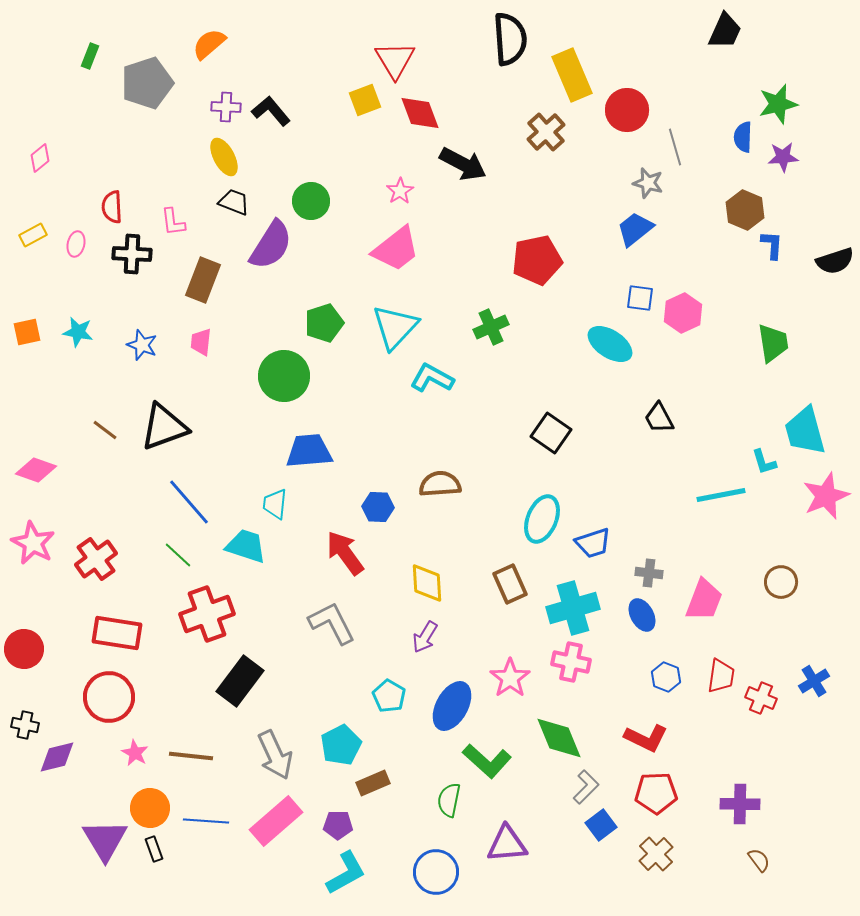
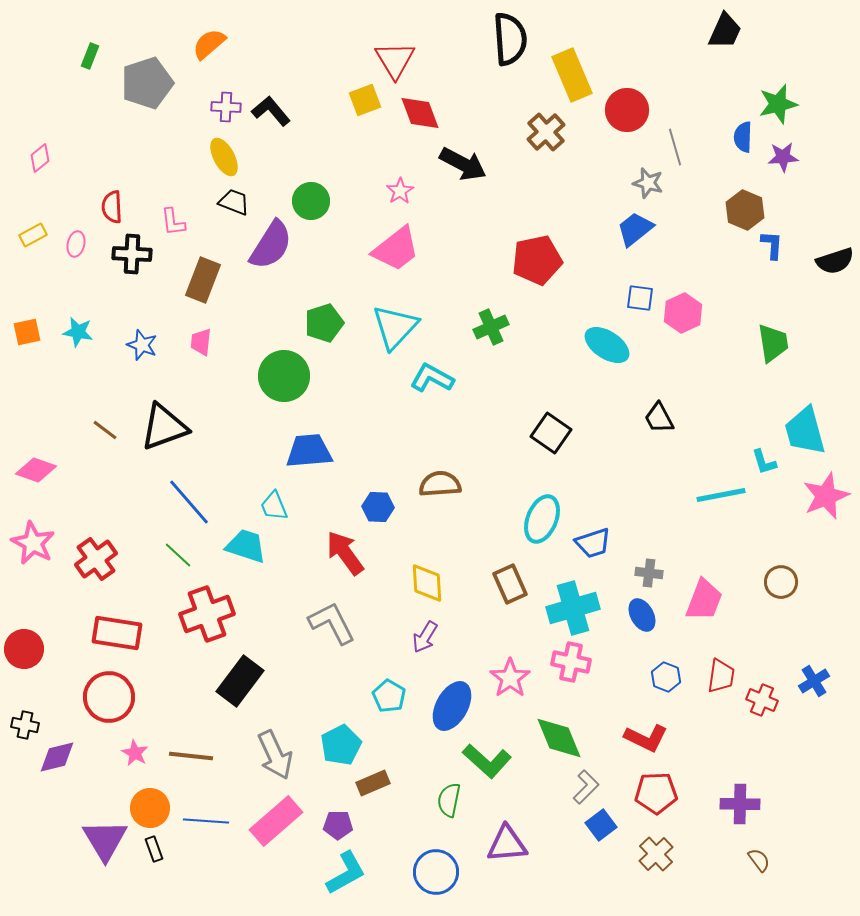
cyan ellipse at (610, 344): moved 3 px left, 1 px down
cyan trapezoid at (275, 504): moved 1 px left, 2 px down; rotated 28 degrees counterclockwise
red cross at (761, 698): moved 1 px right, 2 px down
